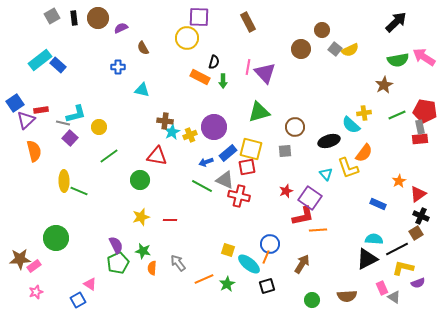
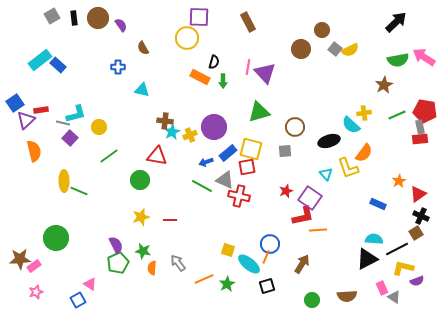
purple semicircle at (121, 28): moved 3 px up; rotated 80 degrees clockwise
purple semicircle at (418, 283): moved 1 px left, 2 px up
